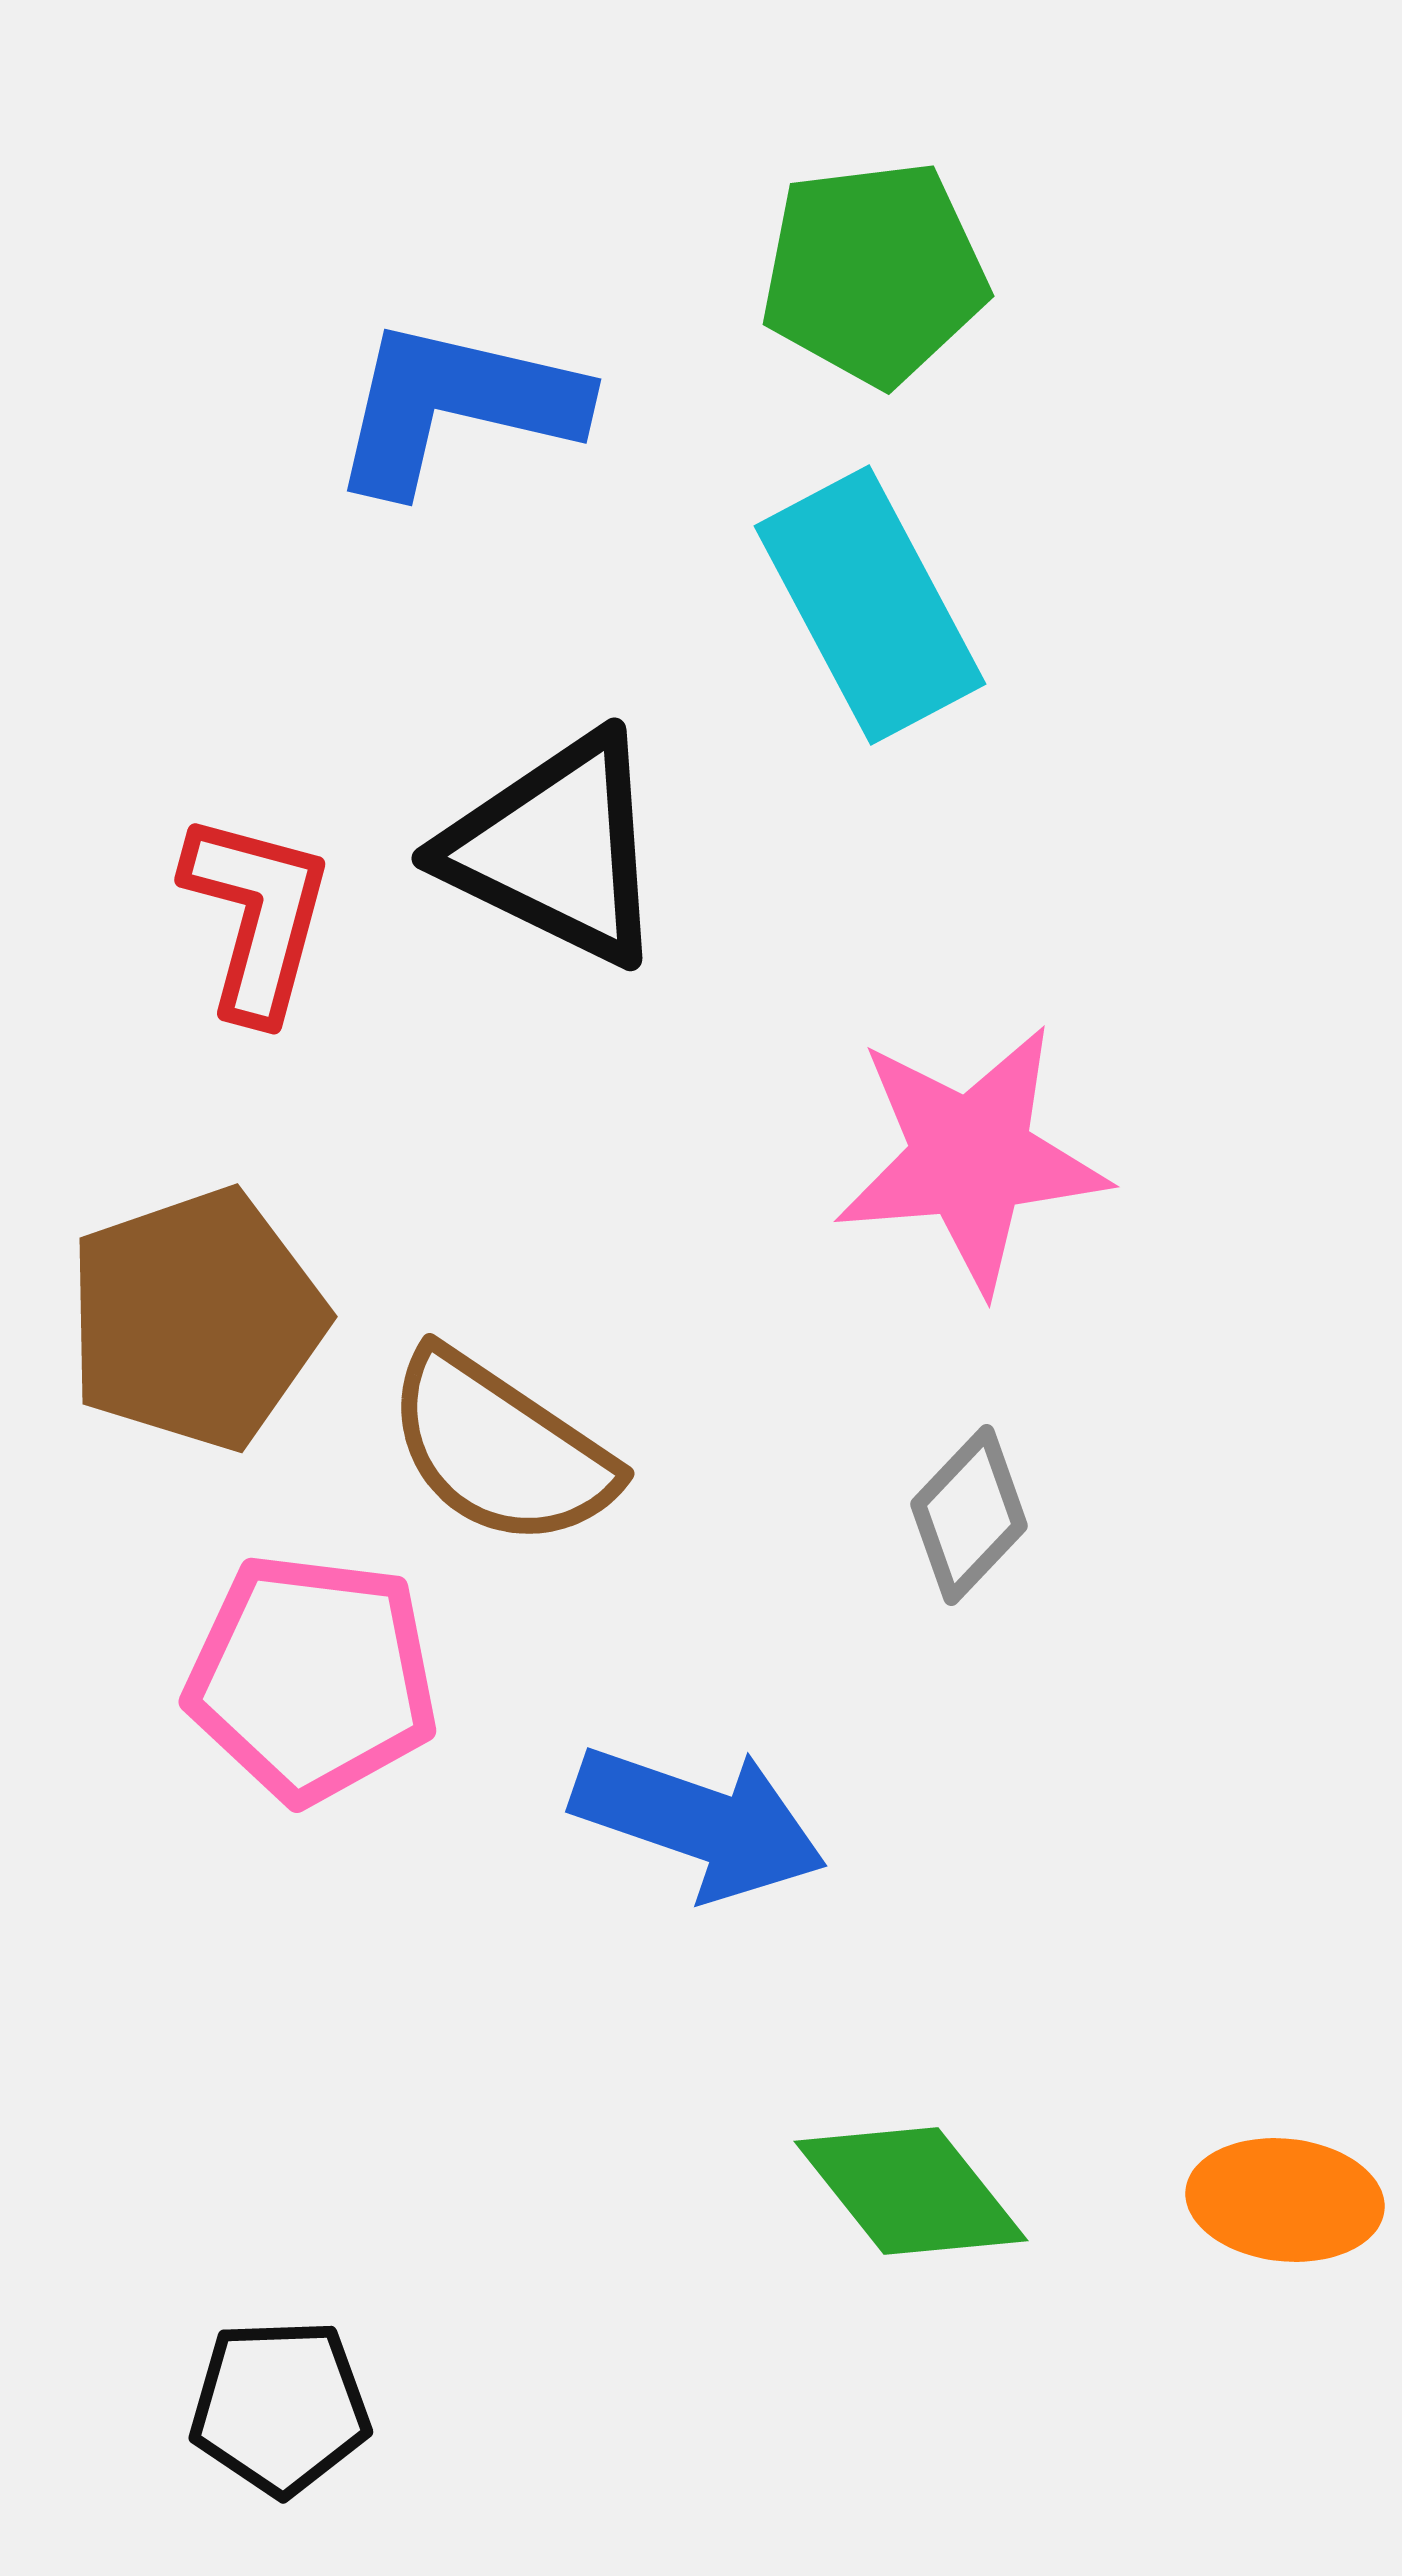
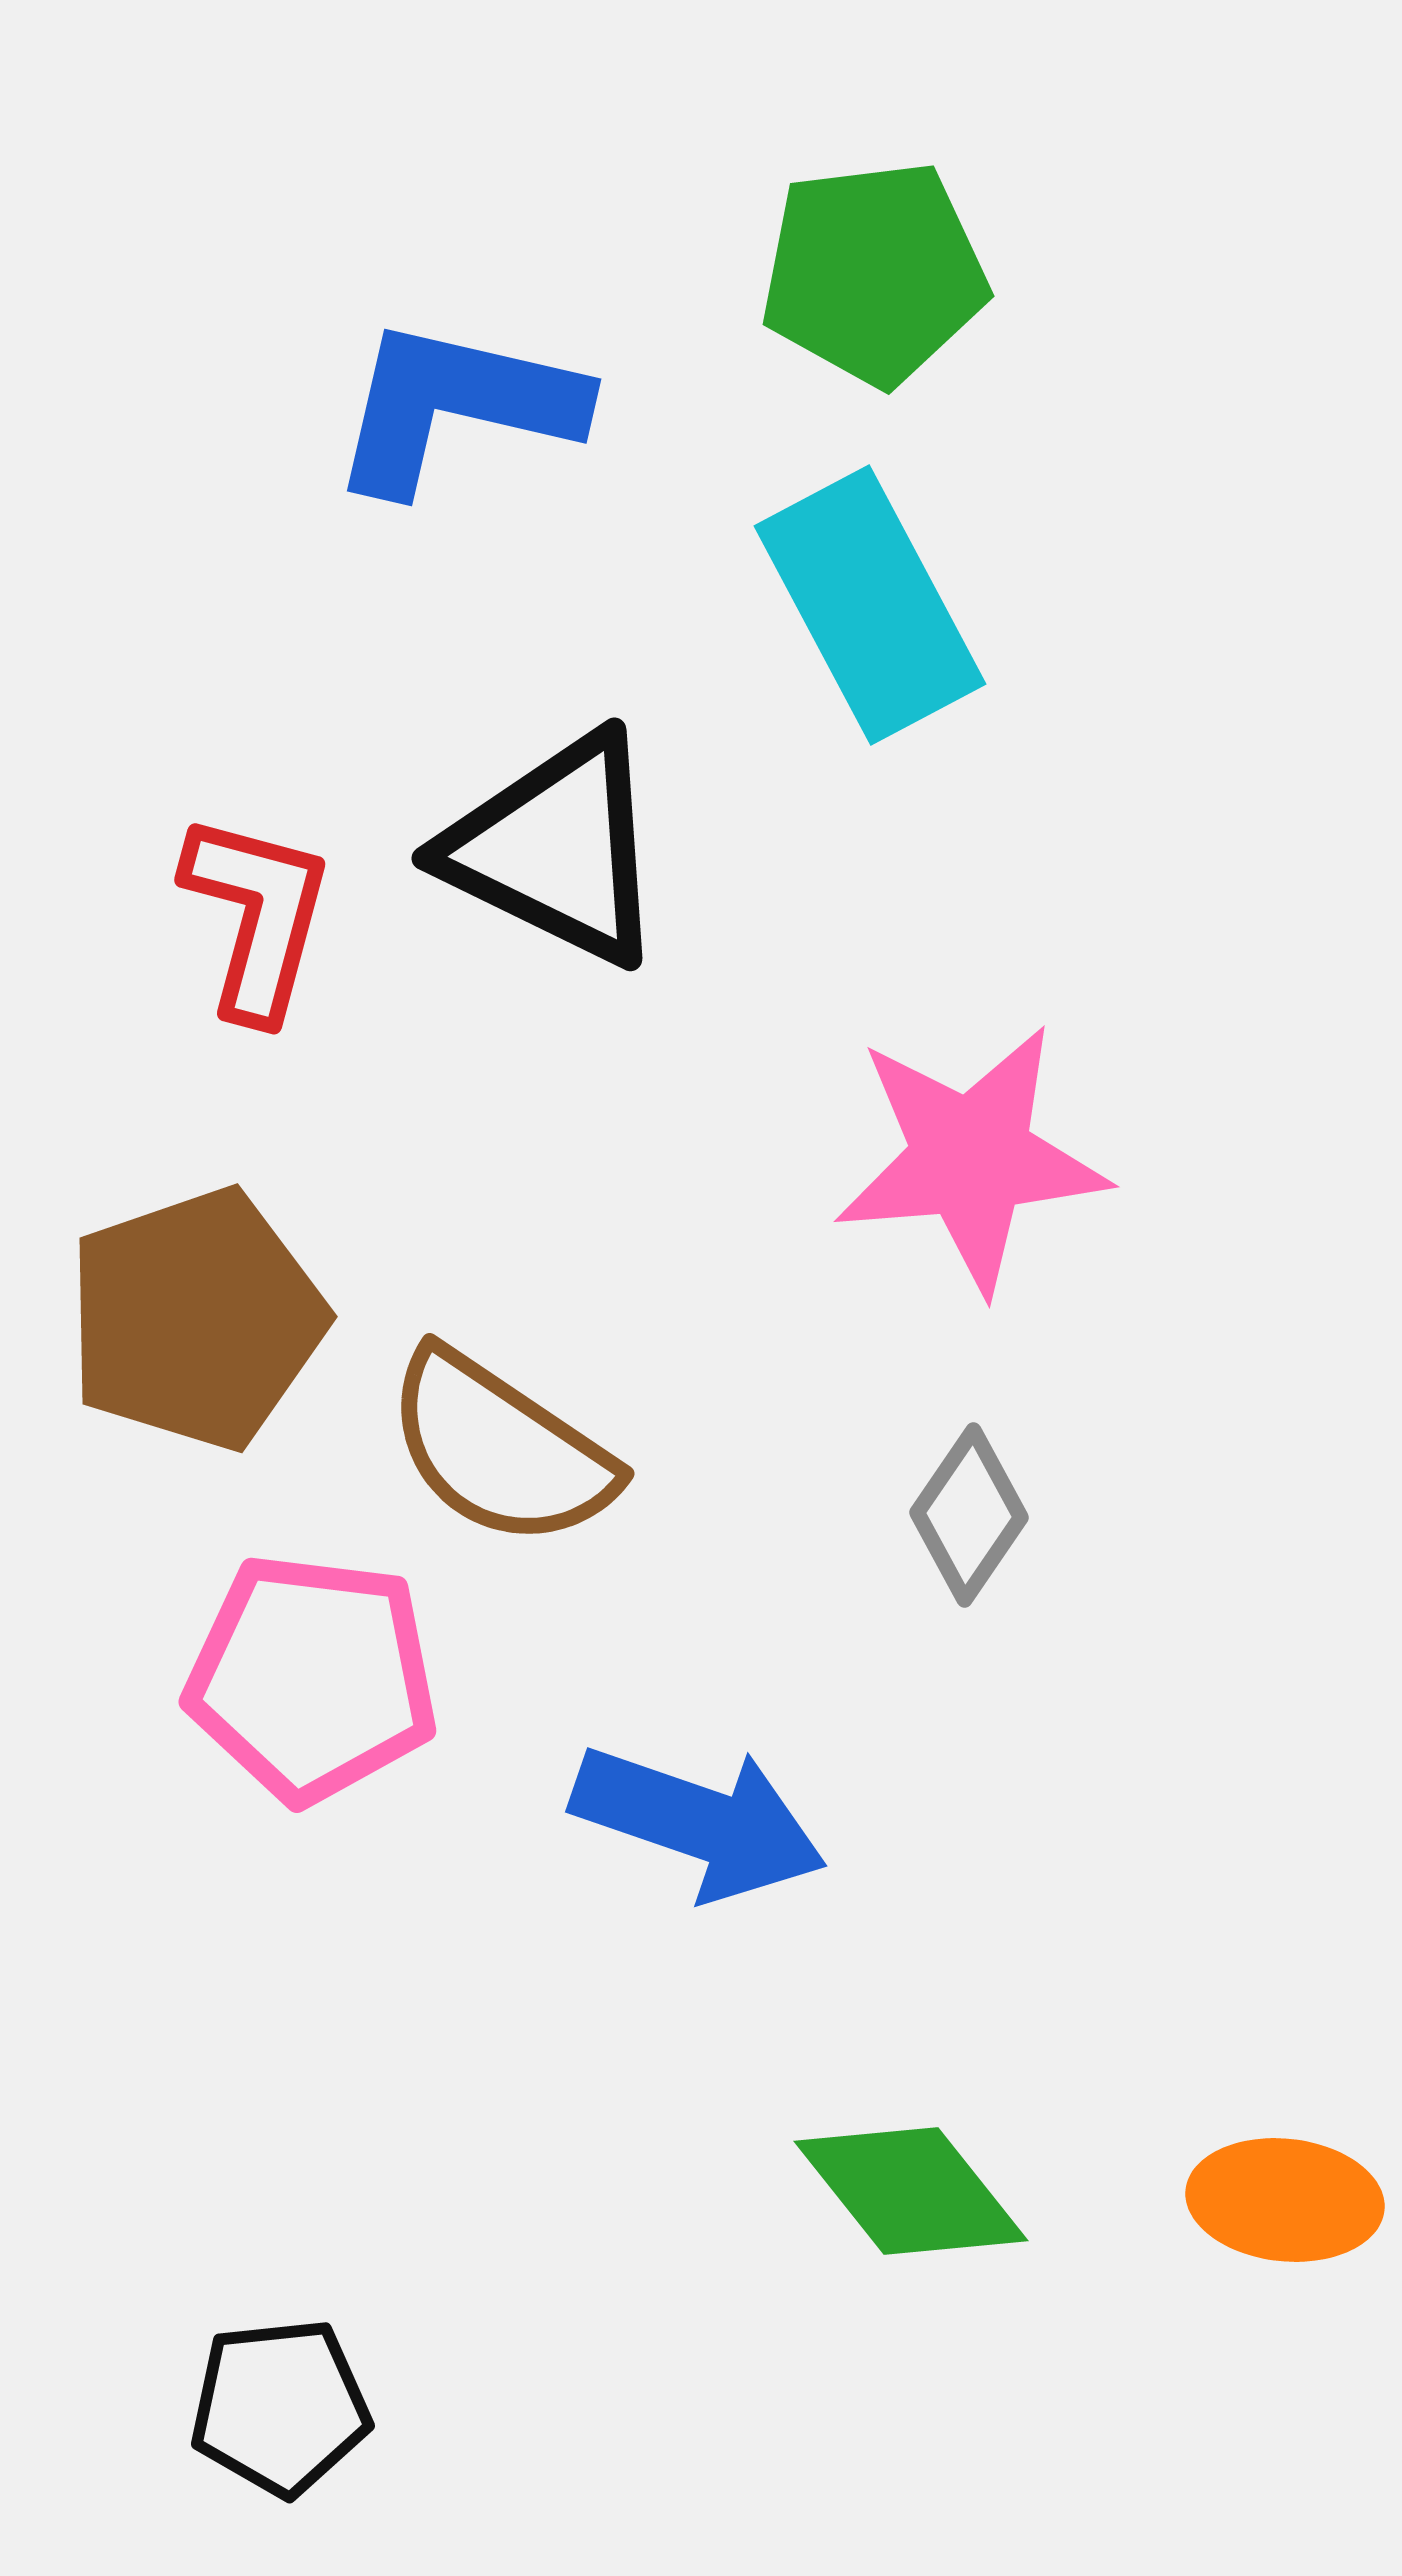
gray diamond: rotated 9 degrees counterclockwise
black pentagon: rotated 4 degrees counterclockwise
